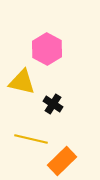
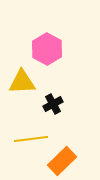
yellow triangle: rotated 16 degrees counterclockwise
black cross: rotated 30 degrees clockwise
yellow line: rotated 20 degrees counterclockwise
